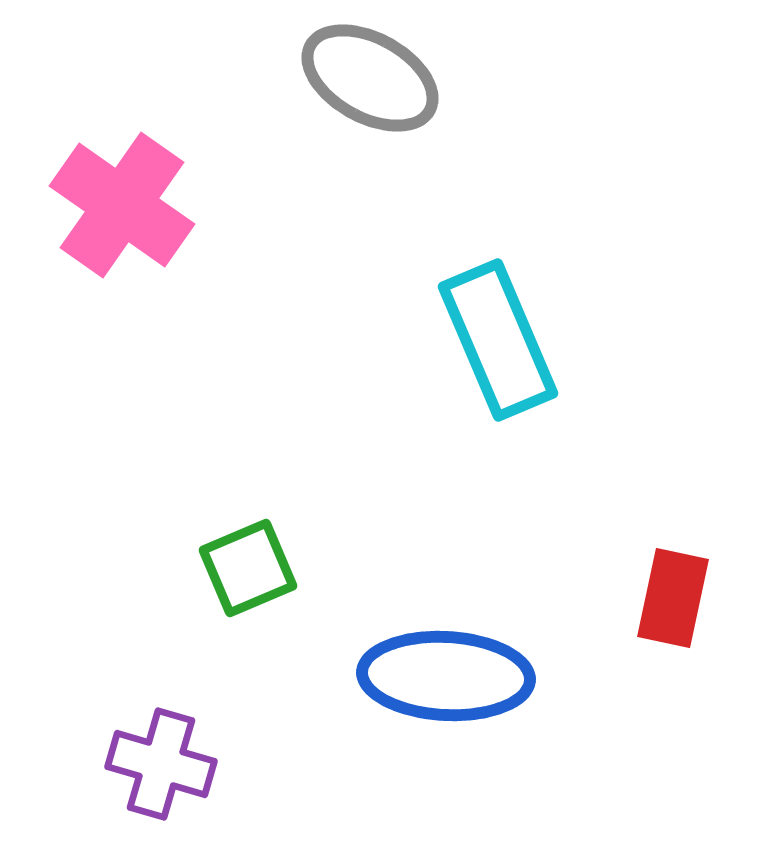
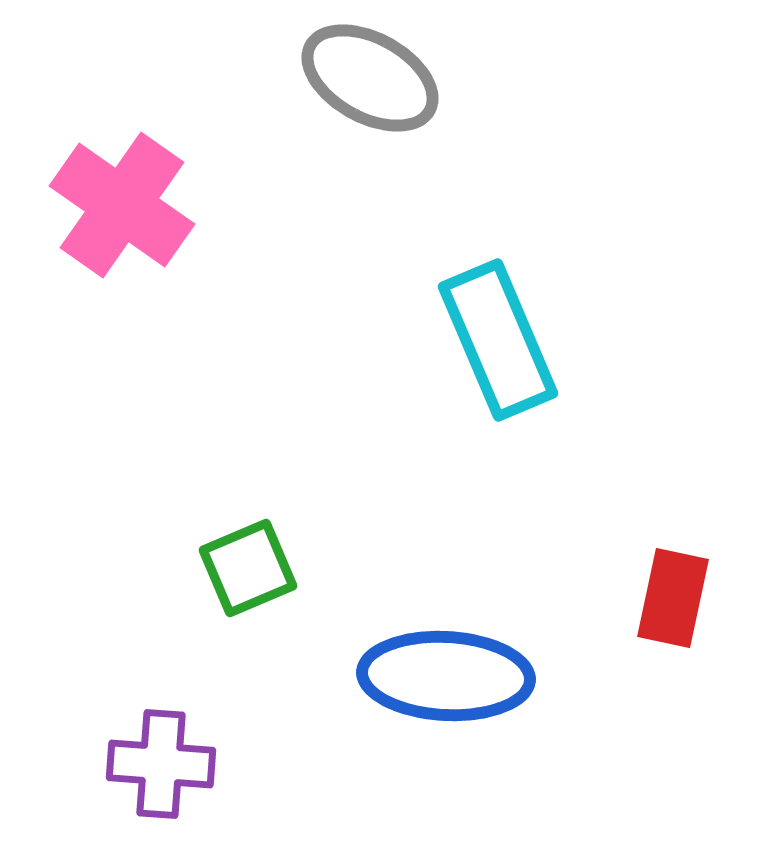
purple cross: rotated 12 degrees counterclockwise
